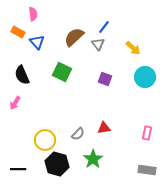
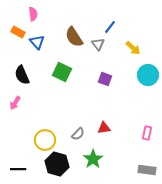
blue line: moved 6 px right
brown semicircle: rotated 80 degrees counterclockwise
cyan circle: moved 3 px right, 2 px up
